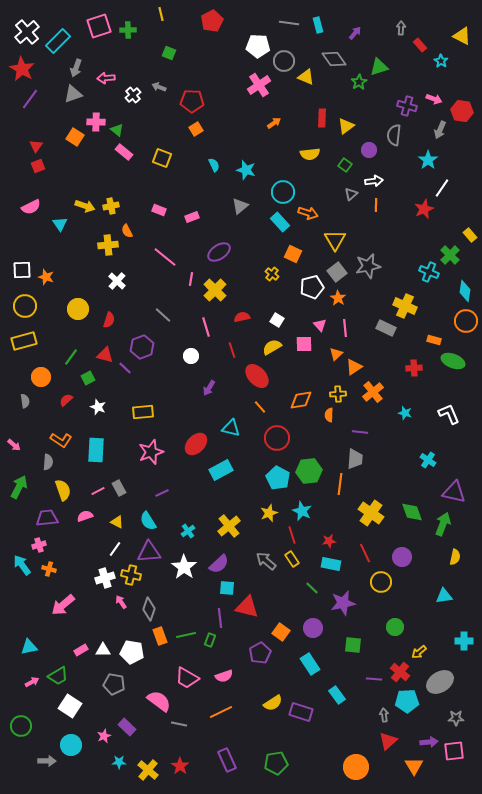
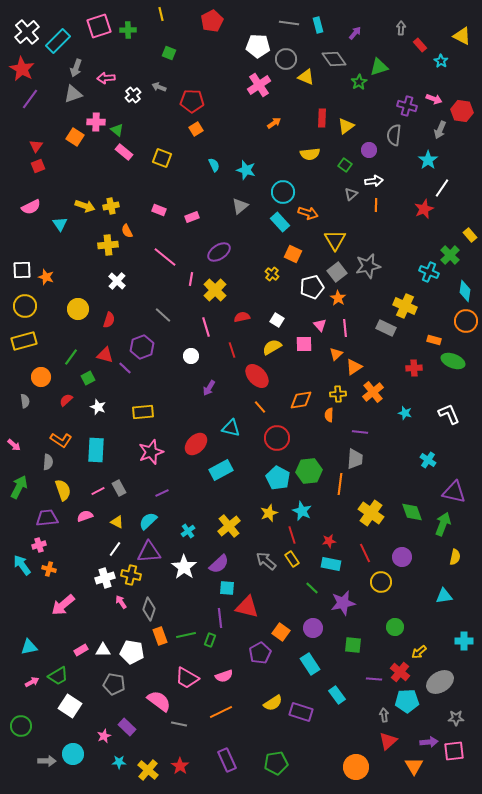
gray circle at (284, 61): moved 2 px right, 2 px up
cyan semicircle at (148, 521): rotated 78 degrees clockwise
cyan circle at (71, 745): moved 2 px right, 9 px down
